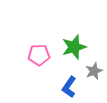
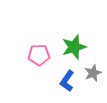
gray star: moved 1 px left, 2 px down
blue L-shape: moved 2 px left, 6 px up
